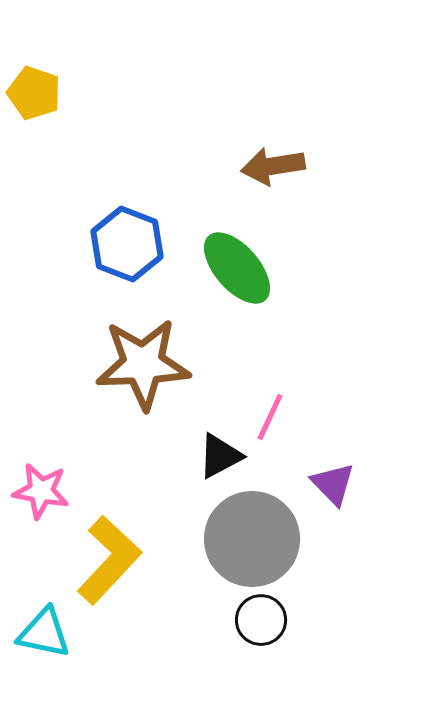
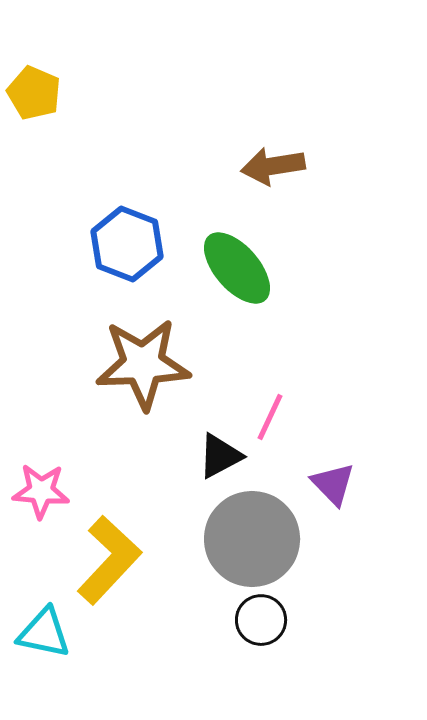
yellow pentagon: rotated 4 degrees clockwise
pink star: rotated 6 degrees counterclockwise
